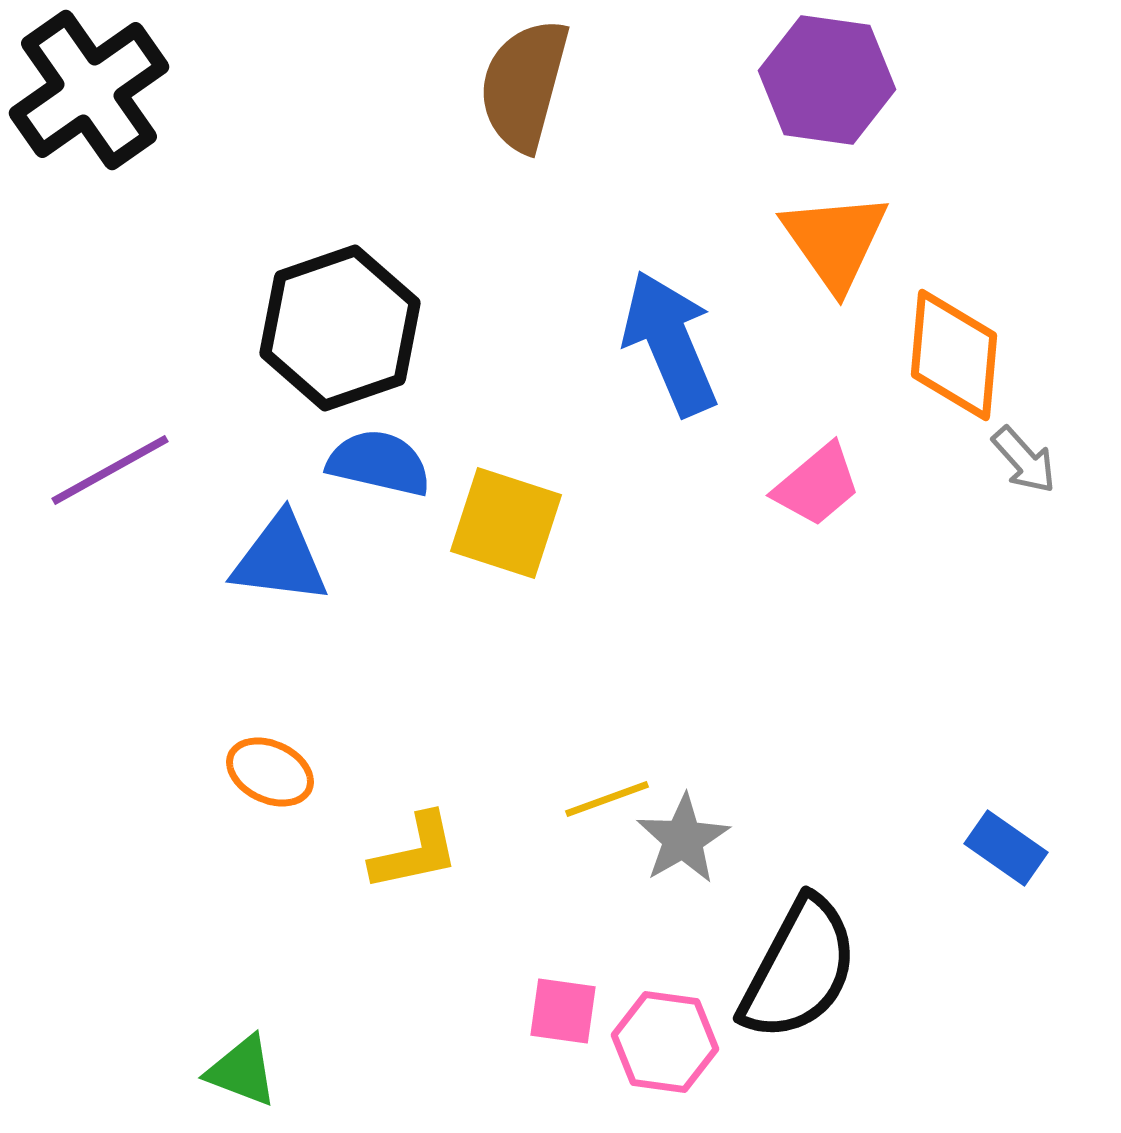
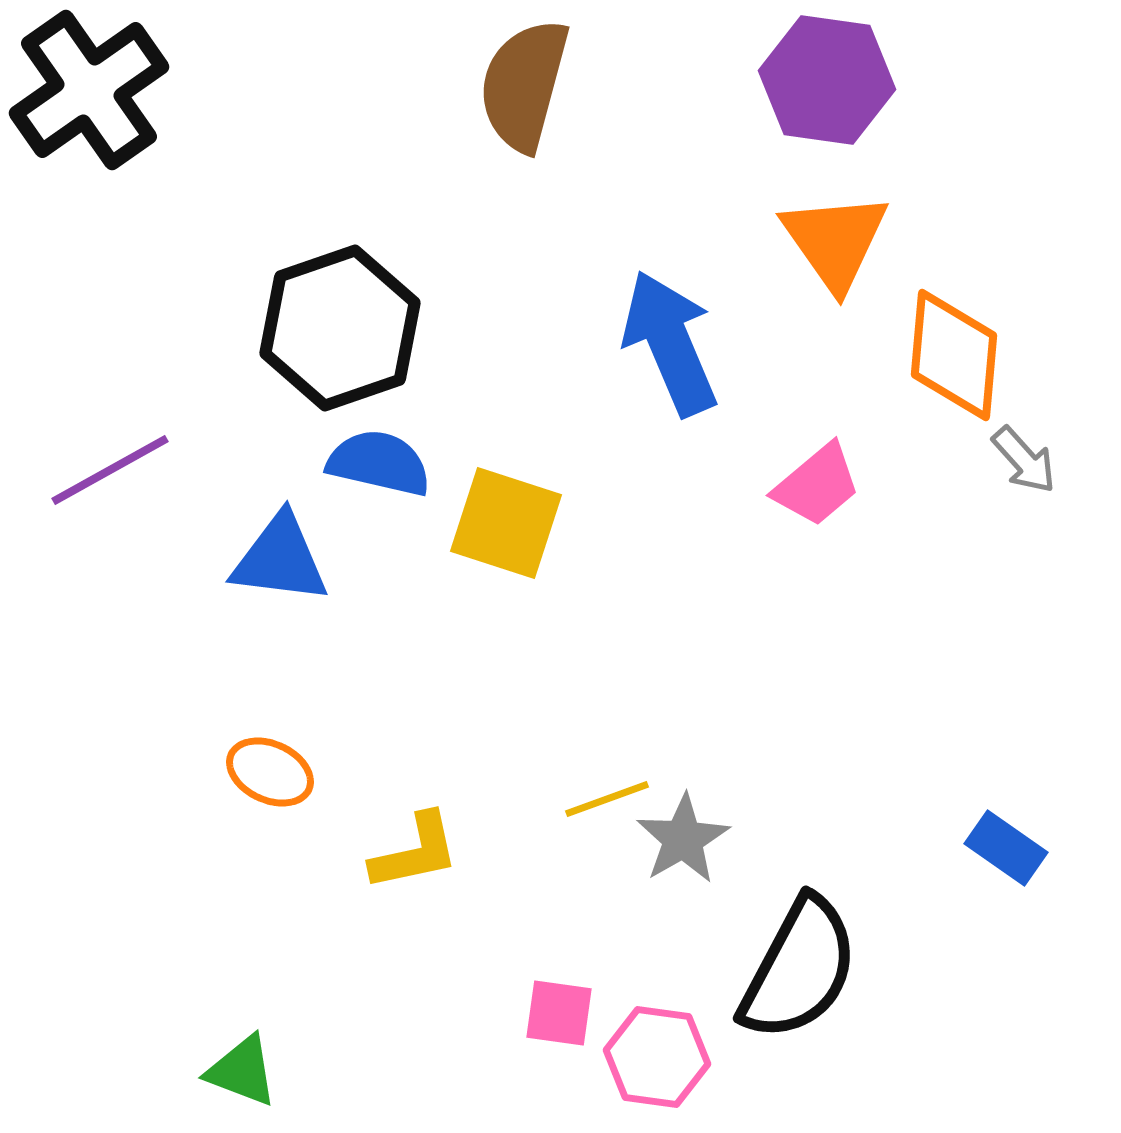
pink square: moved 4 px left, 2 px down
pink hexagon: moved 8 px left, 15 px down
